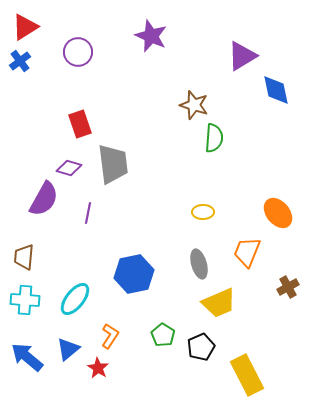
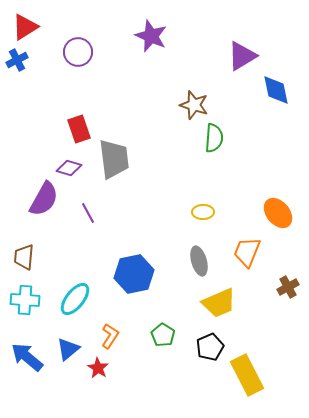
blue cross: moved 3 px left, 1 px up; rotated 10 degrees clockwise
red rectangle: moved 1 px left, 5 px down
gray trapezoid: moved 1 px right, 5 px up
purple line: rotated 40 degrees counterclockwise
gray ellipse: moved 3 px up
black pentagon: moved 9 px right
